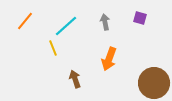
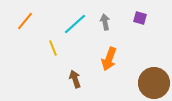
cyan line: moved 9 px right, 2 px up
